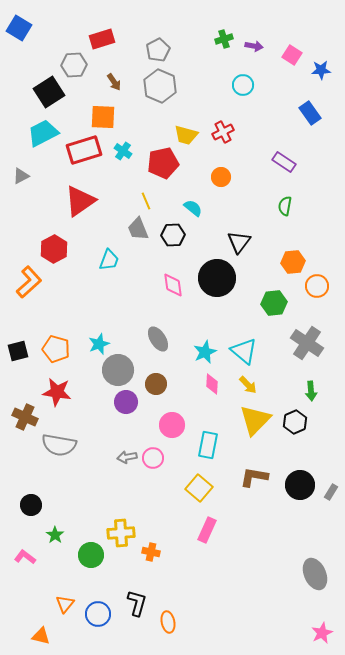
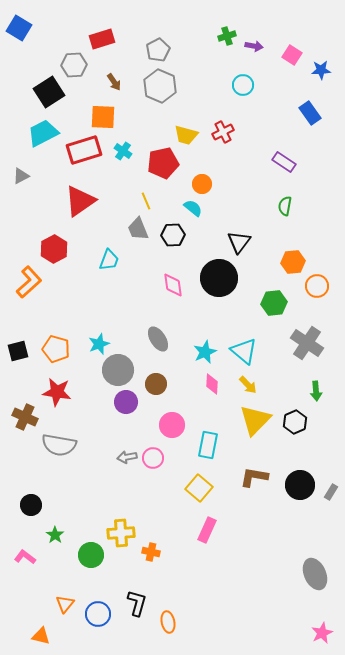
green cross at (224, 39): moved 3 px right, 3 px up
orange circle at (221, 177): moved 19 px left, 7 px down
black circle at (217, 278): moved 2 px right
green arrow at (311, 391): moved 5 px right
